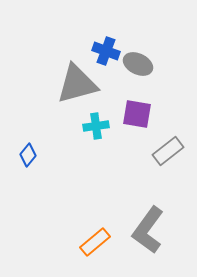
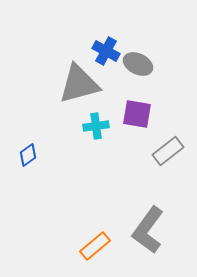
blue cross: rotated 8 degrees clockwise
gray triangle: moved 2 px right
blue diamond: rotated 15 degrees clockwise
orange rectangle: moved 4 px down
